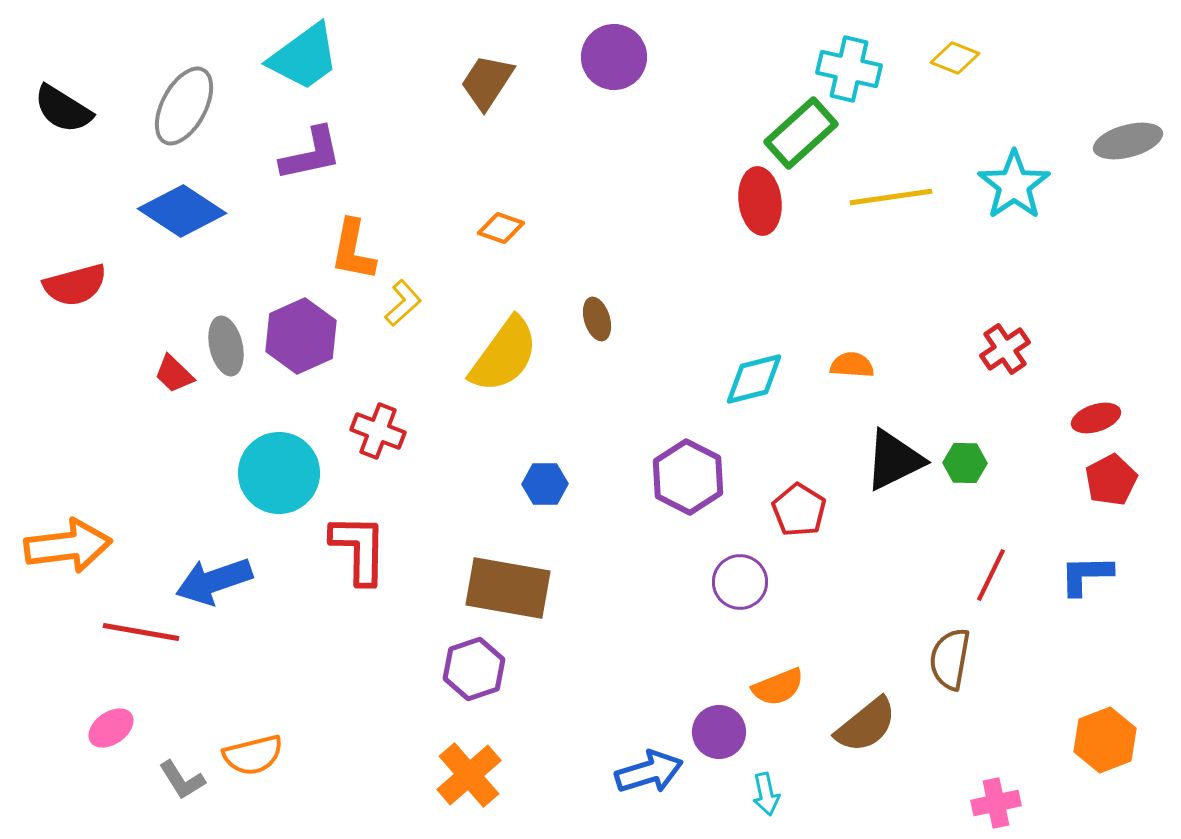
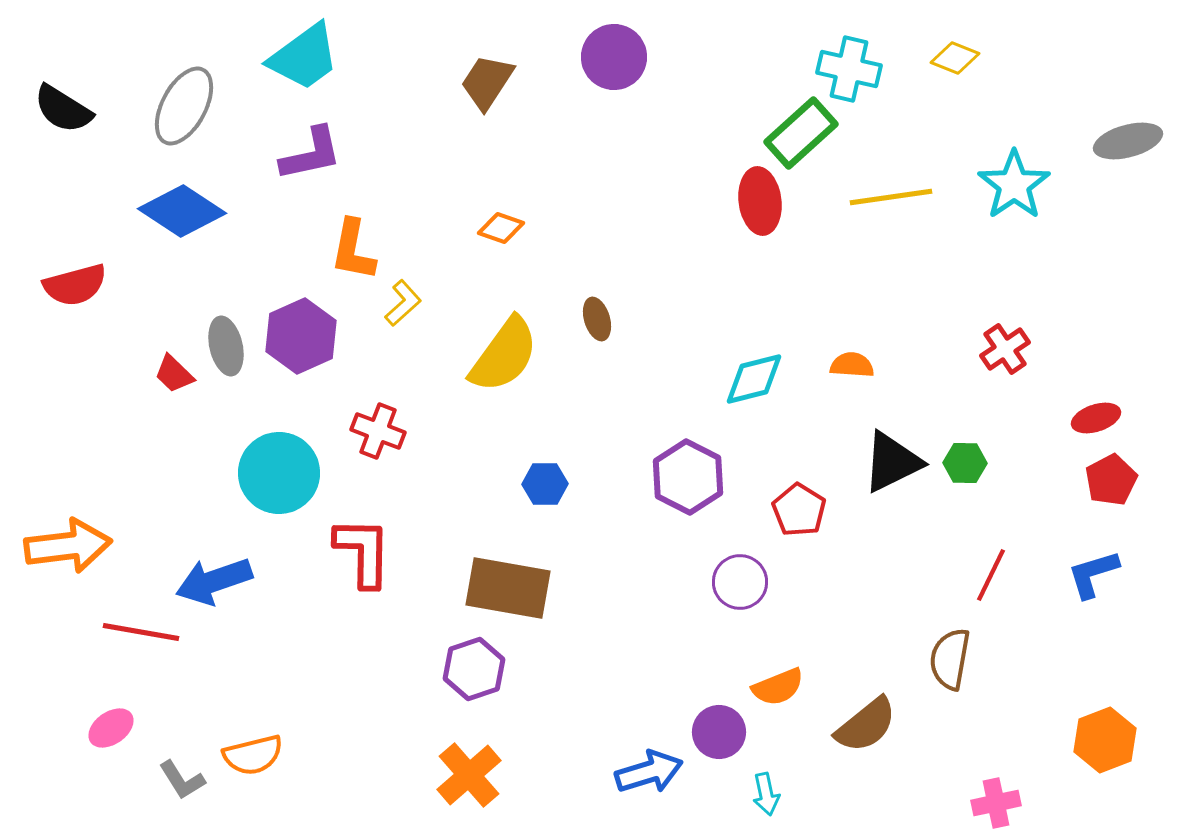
black triangle at (894, 460): moved 2 px left, 2 px down
red L-shape at (359, 549): moved 4 px right, 3 px down
blue L-shape at (1086, 575): moved 7 px right, 1 px up; rotated 16 degrees counterclockwise
